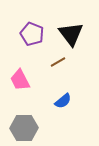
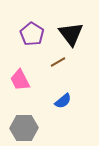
purple pentagon: rotated 10 degrees clockwise
